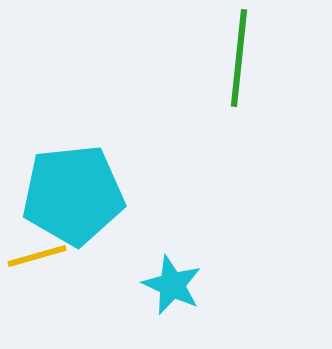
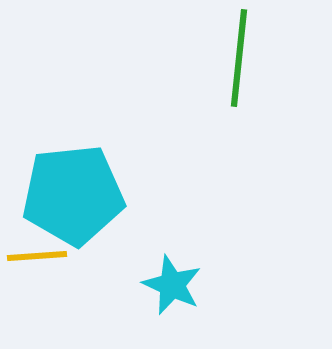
yellow line: rotated 12 degrees clockwise
